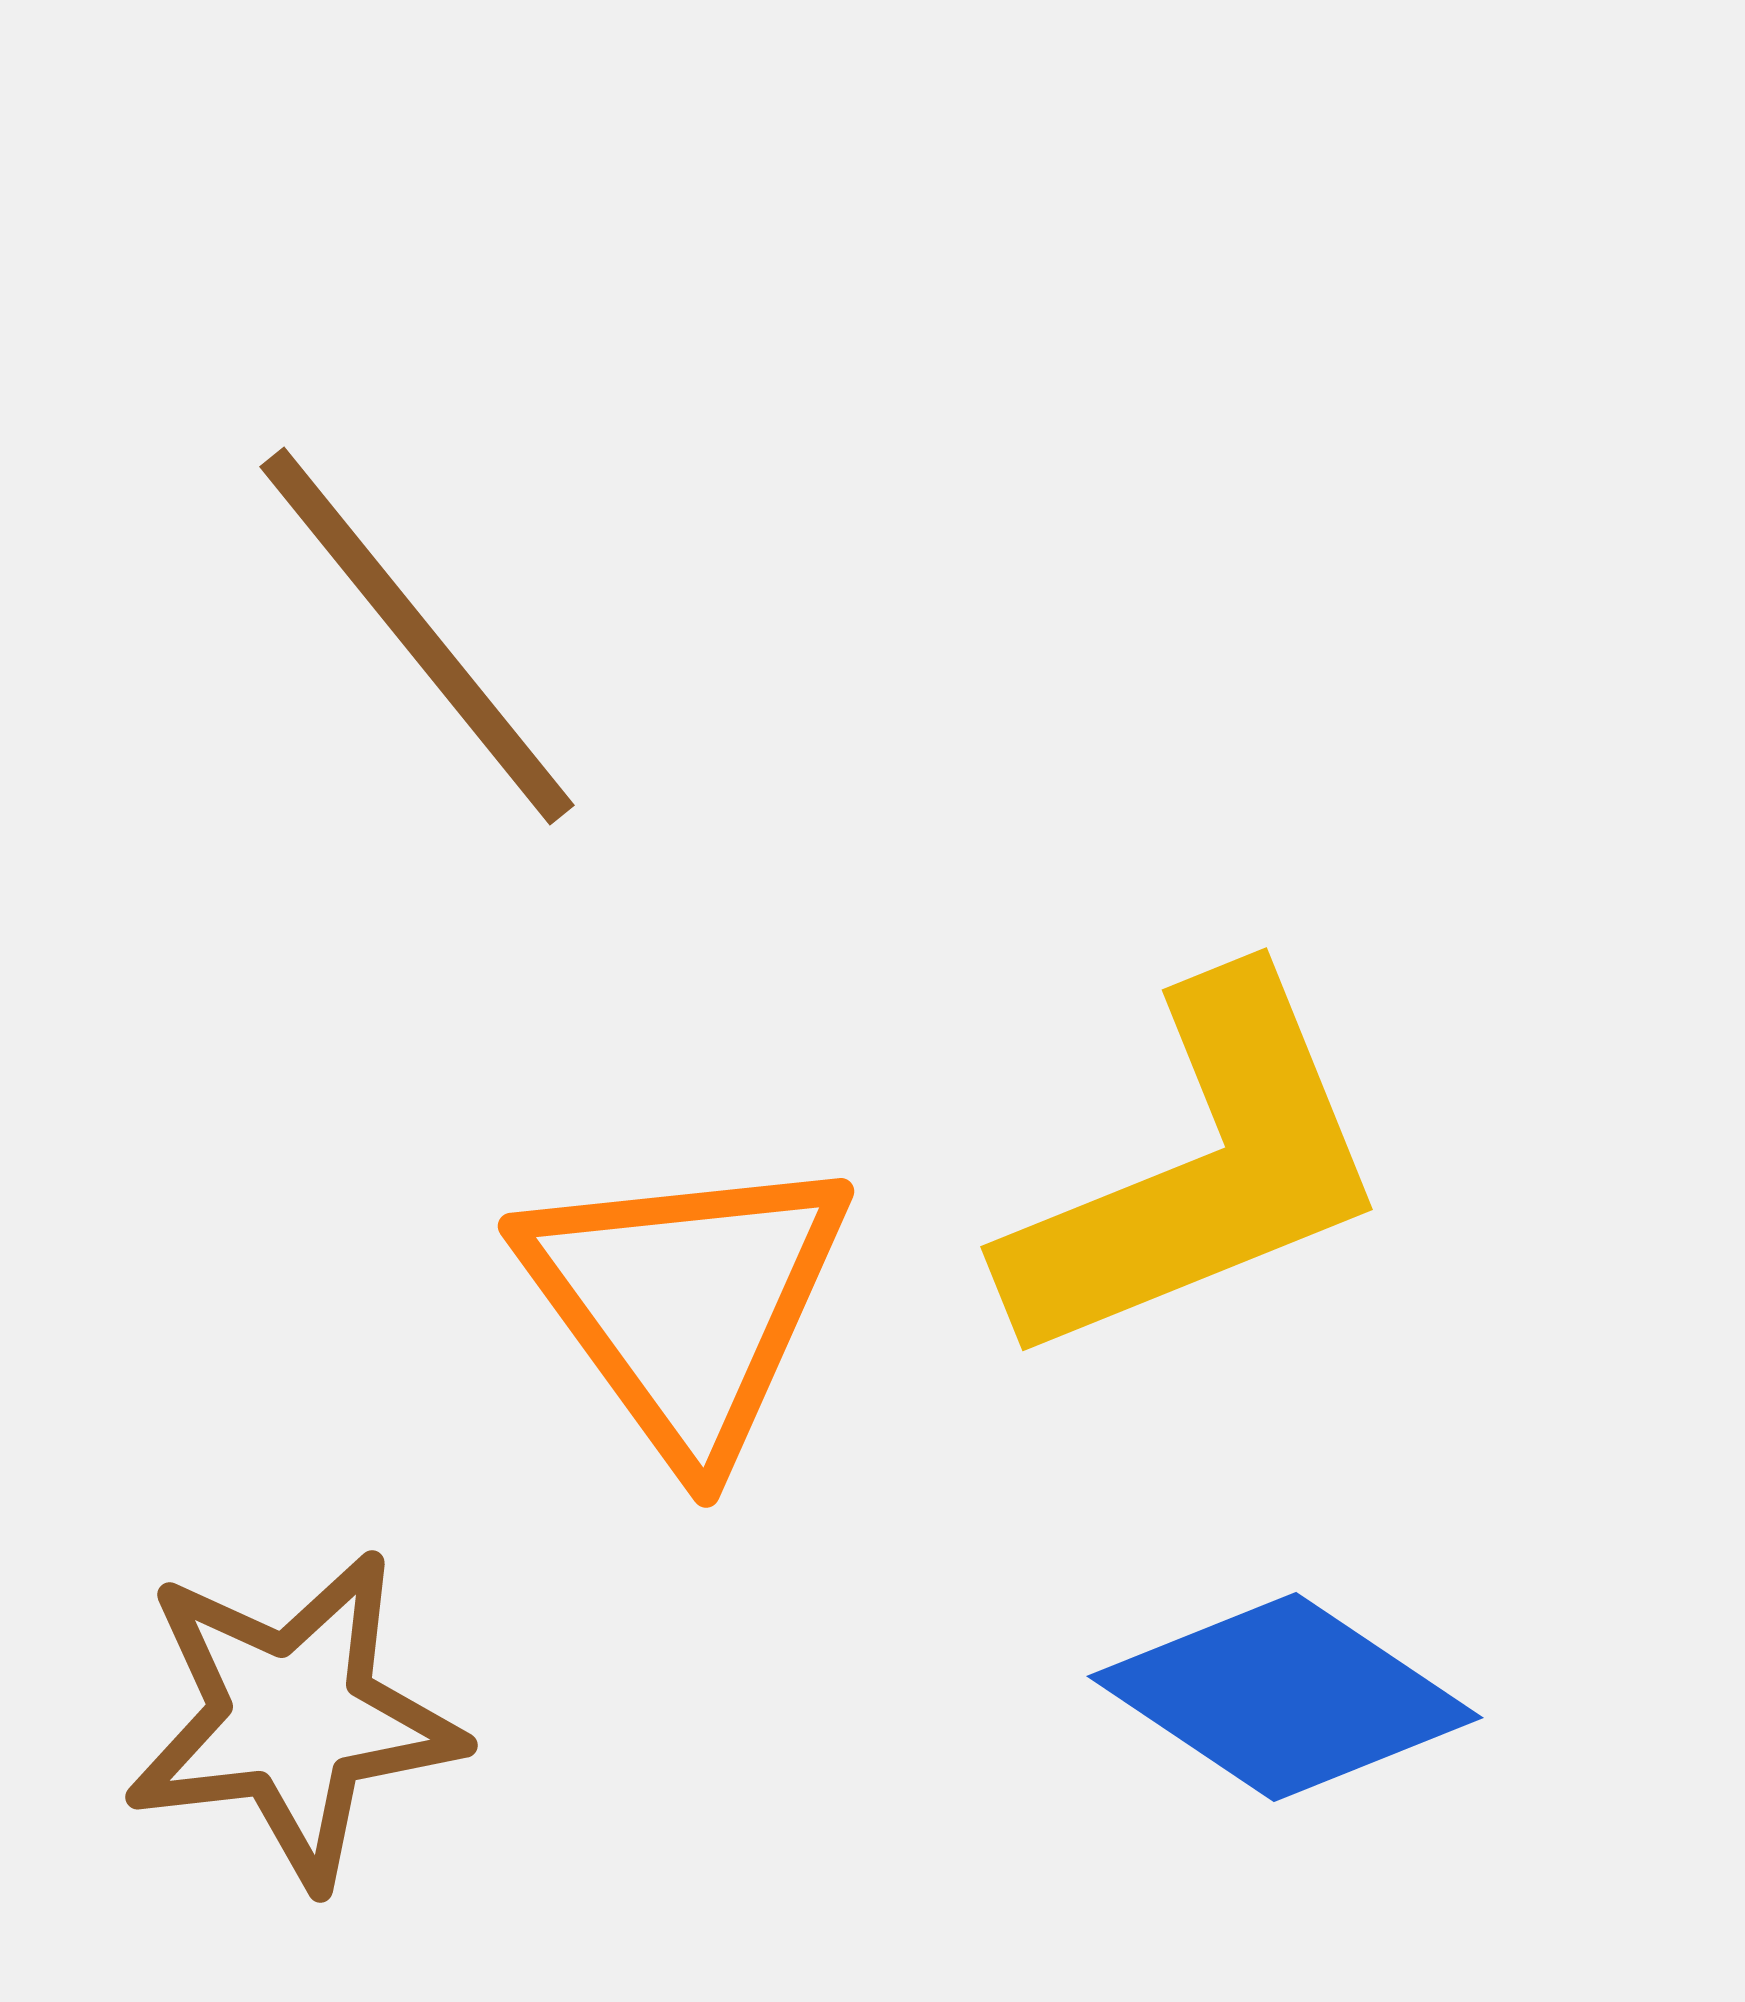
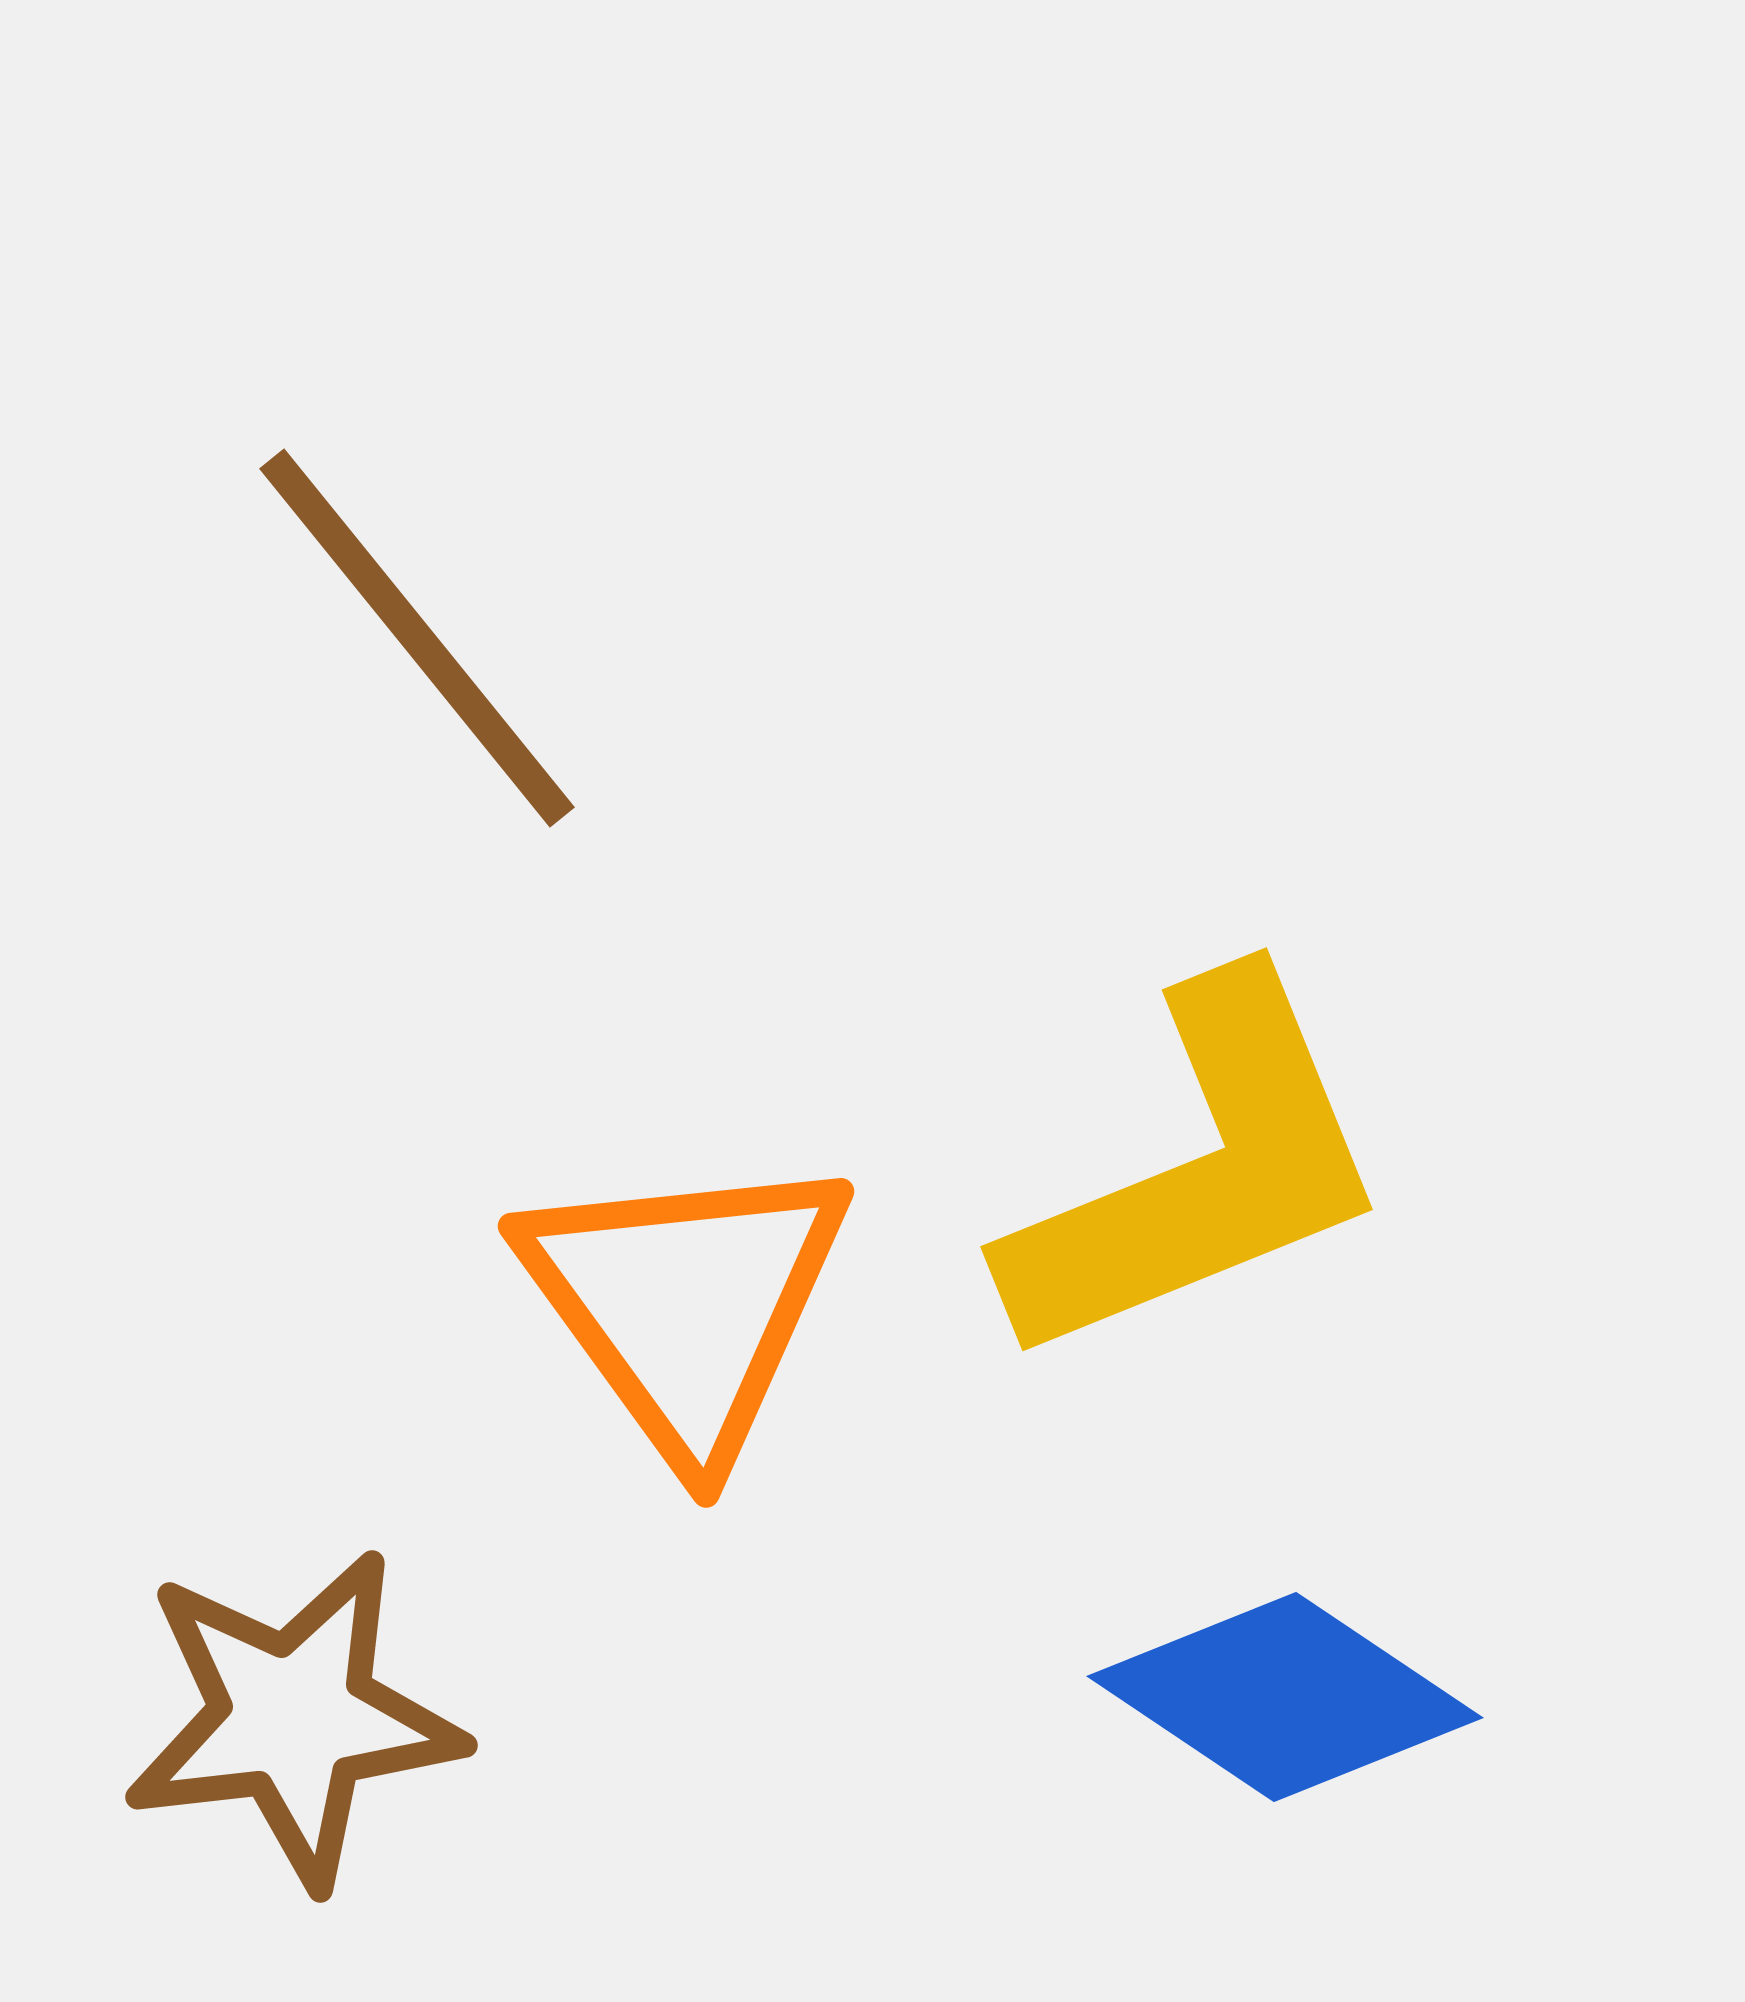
brown line: moved 2 px down
